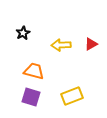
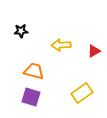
black star: moved 2 px left, 2 px up; rotated 24 degrees clockwise
red triangle: moved 3 px right, 7 px down
yellow rectangle: moved 10 px right, 3 px up; rotated 15 degrees counterclockwise
